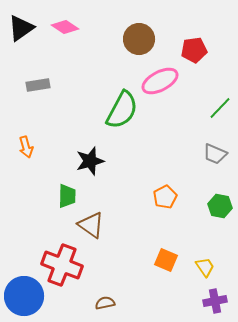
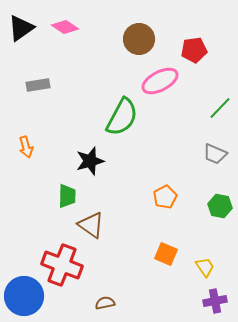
green semicircle: moved 7 px down
orange square: moved 6 px up
